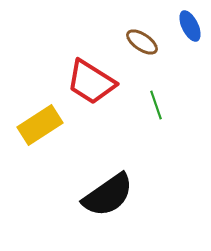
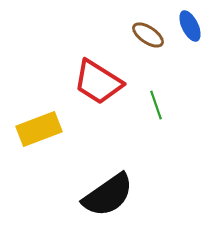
brown ellipse: moved 6 px right, 7 px up
red trapezoid: moved 7 px right
yellow rectangle: moved 1 px left, 4 px down; rotated 12 degrees clockwise
